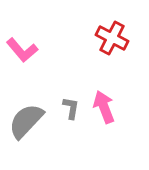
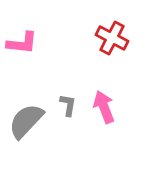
pink L-shape: moved 7 px up; rotated 44 degrees counterclockwise
gray L-shape: moved 3 px left, 3 px up
